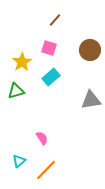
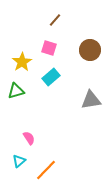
pink semicircle: moved 13 px left
